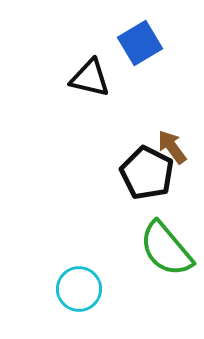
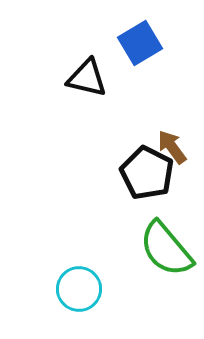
black triangle: moved 3 px left
